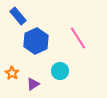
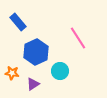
blue rectangle: moved 6 px down
blue hexagon: moved 11 px down
orange star: rotated 24 degrees counterclockwise
